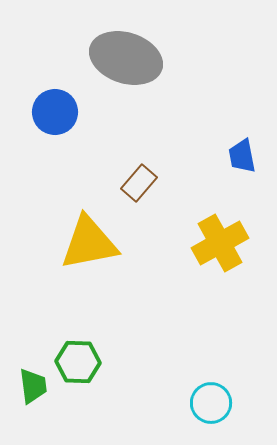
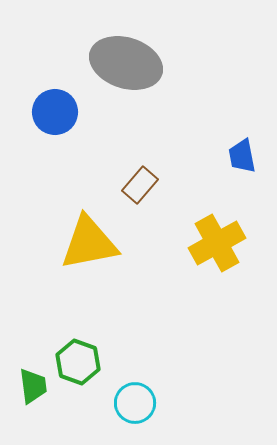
gray ellipse: moved 5 px down
brown rectangle: moved 1 px right, 2 px down
yellow cross: moved 3 px left
green hexagon: rotated 18 degrees clockwise
cyan circle: moved 76 px left
